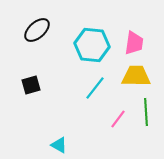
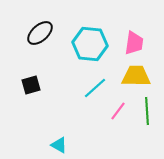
black ellipse: moved 3 px right, 3 px down
cyan hexagon: moved 2 px left, 1 px up
cyan line: rotated 10 degrees clockwise
green line: moved 1 px right, 1 px up
pink line: moved 8 px up
